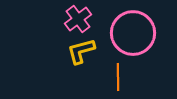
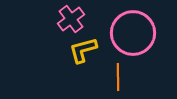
pink cross: moved 7 px left
yellow L-shape: moved 2 px right, 1 px up
